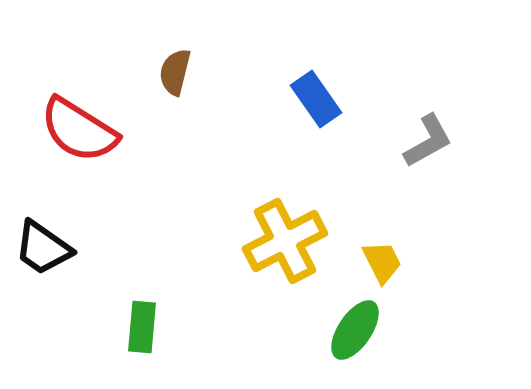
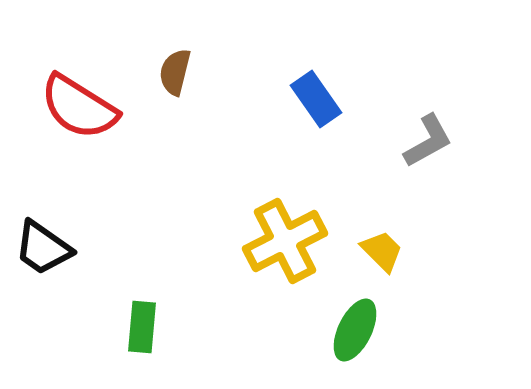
red semicircle: moved 23 px up
yellow trapezoid: moved 11 px up; rotated 18 degrees counterclockwise
green ellipse: rotated 8 degrees counterclockwise
